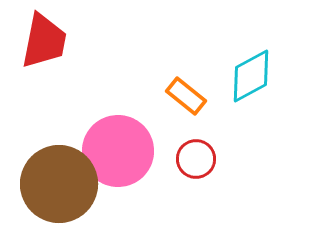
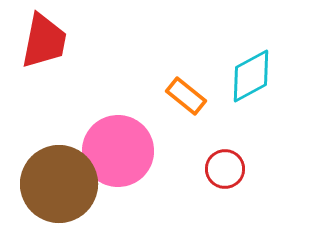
red circle: moved 29 px right, 10 px down
